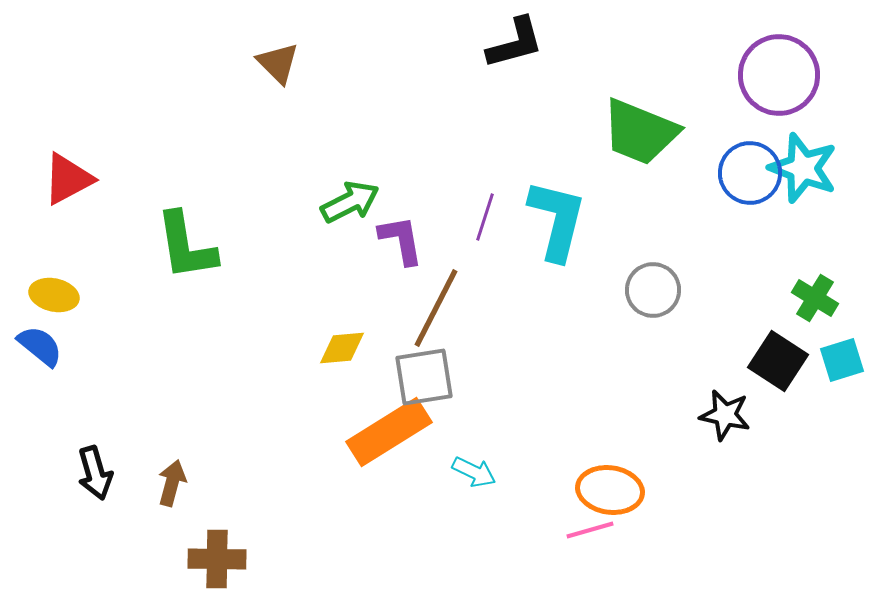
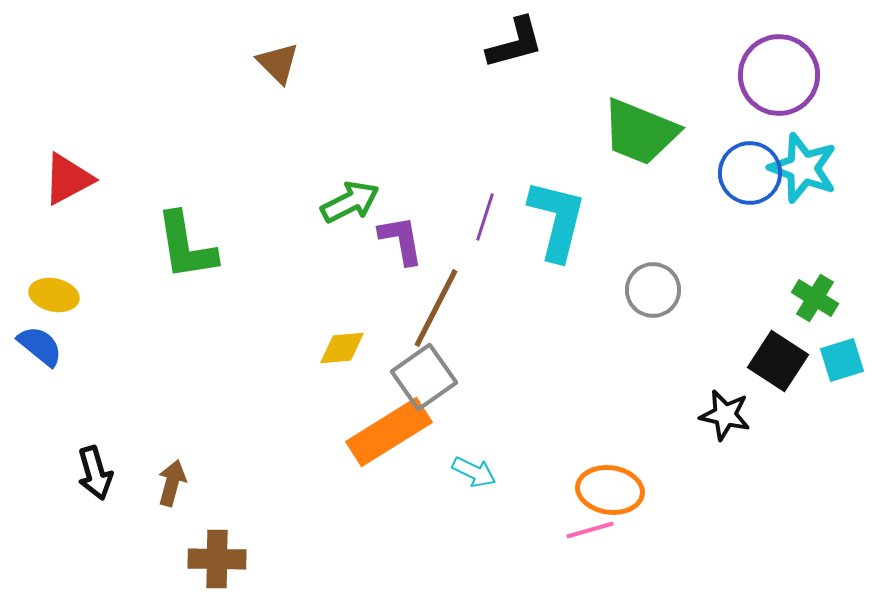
gray square: rotated 26 degrees counterclockwise
